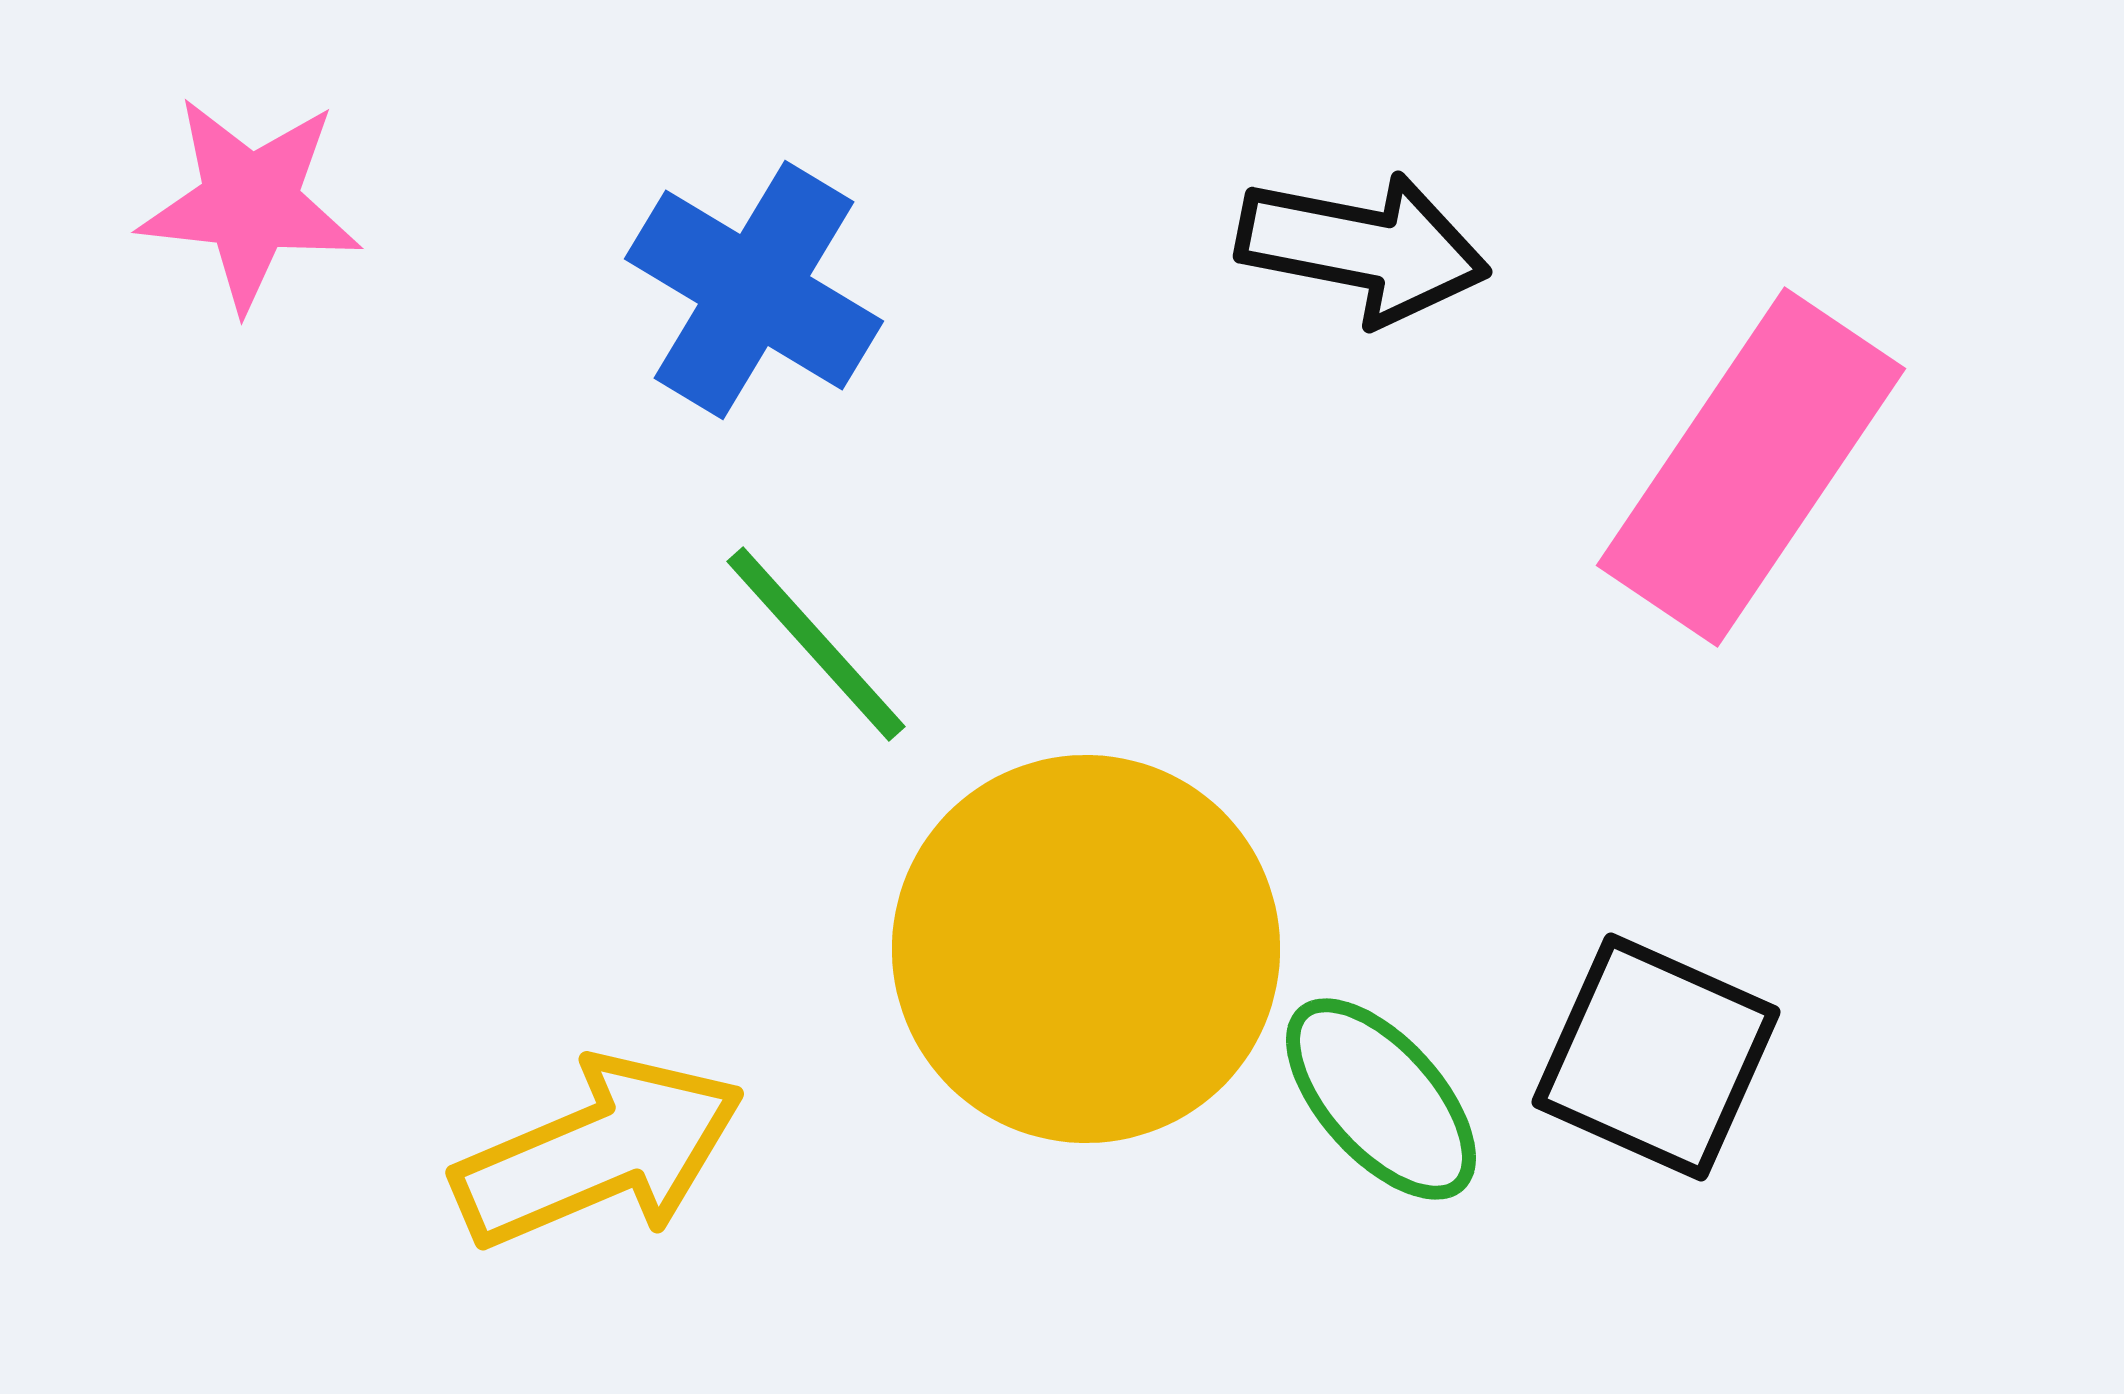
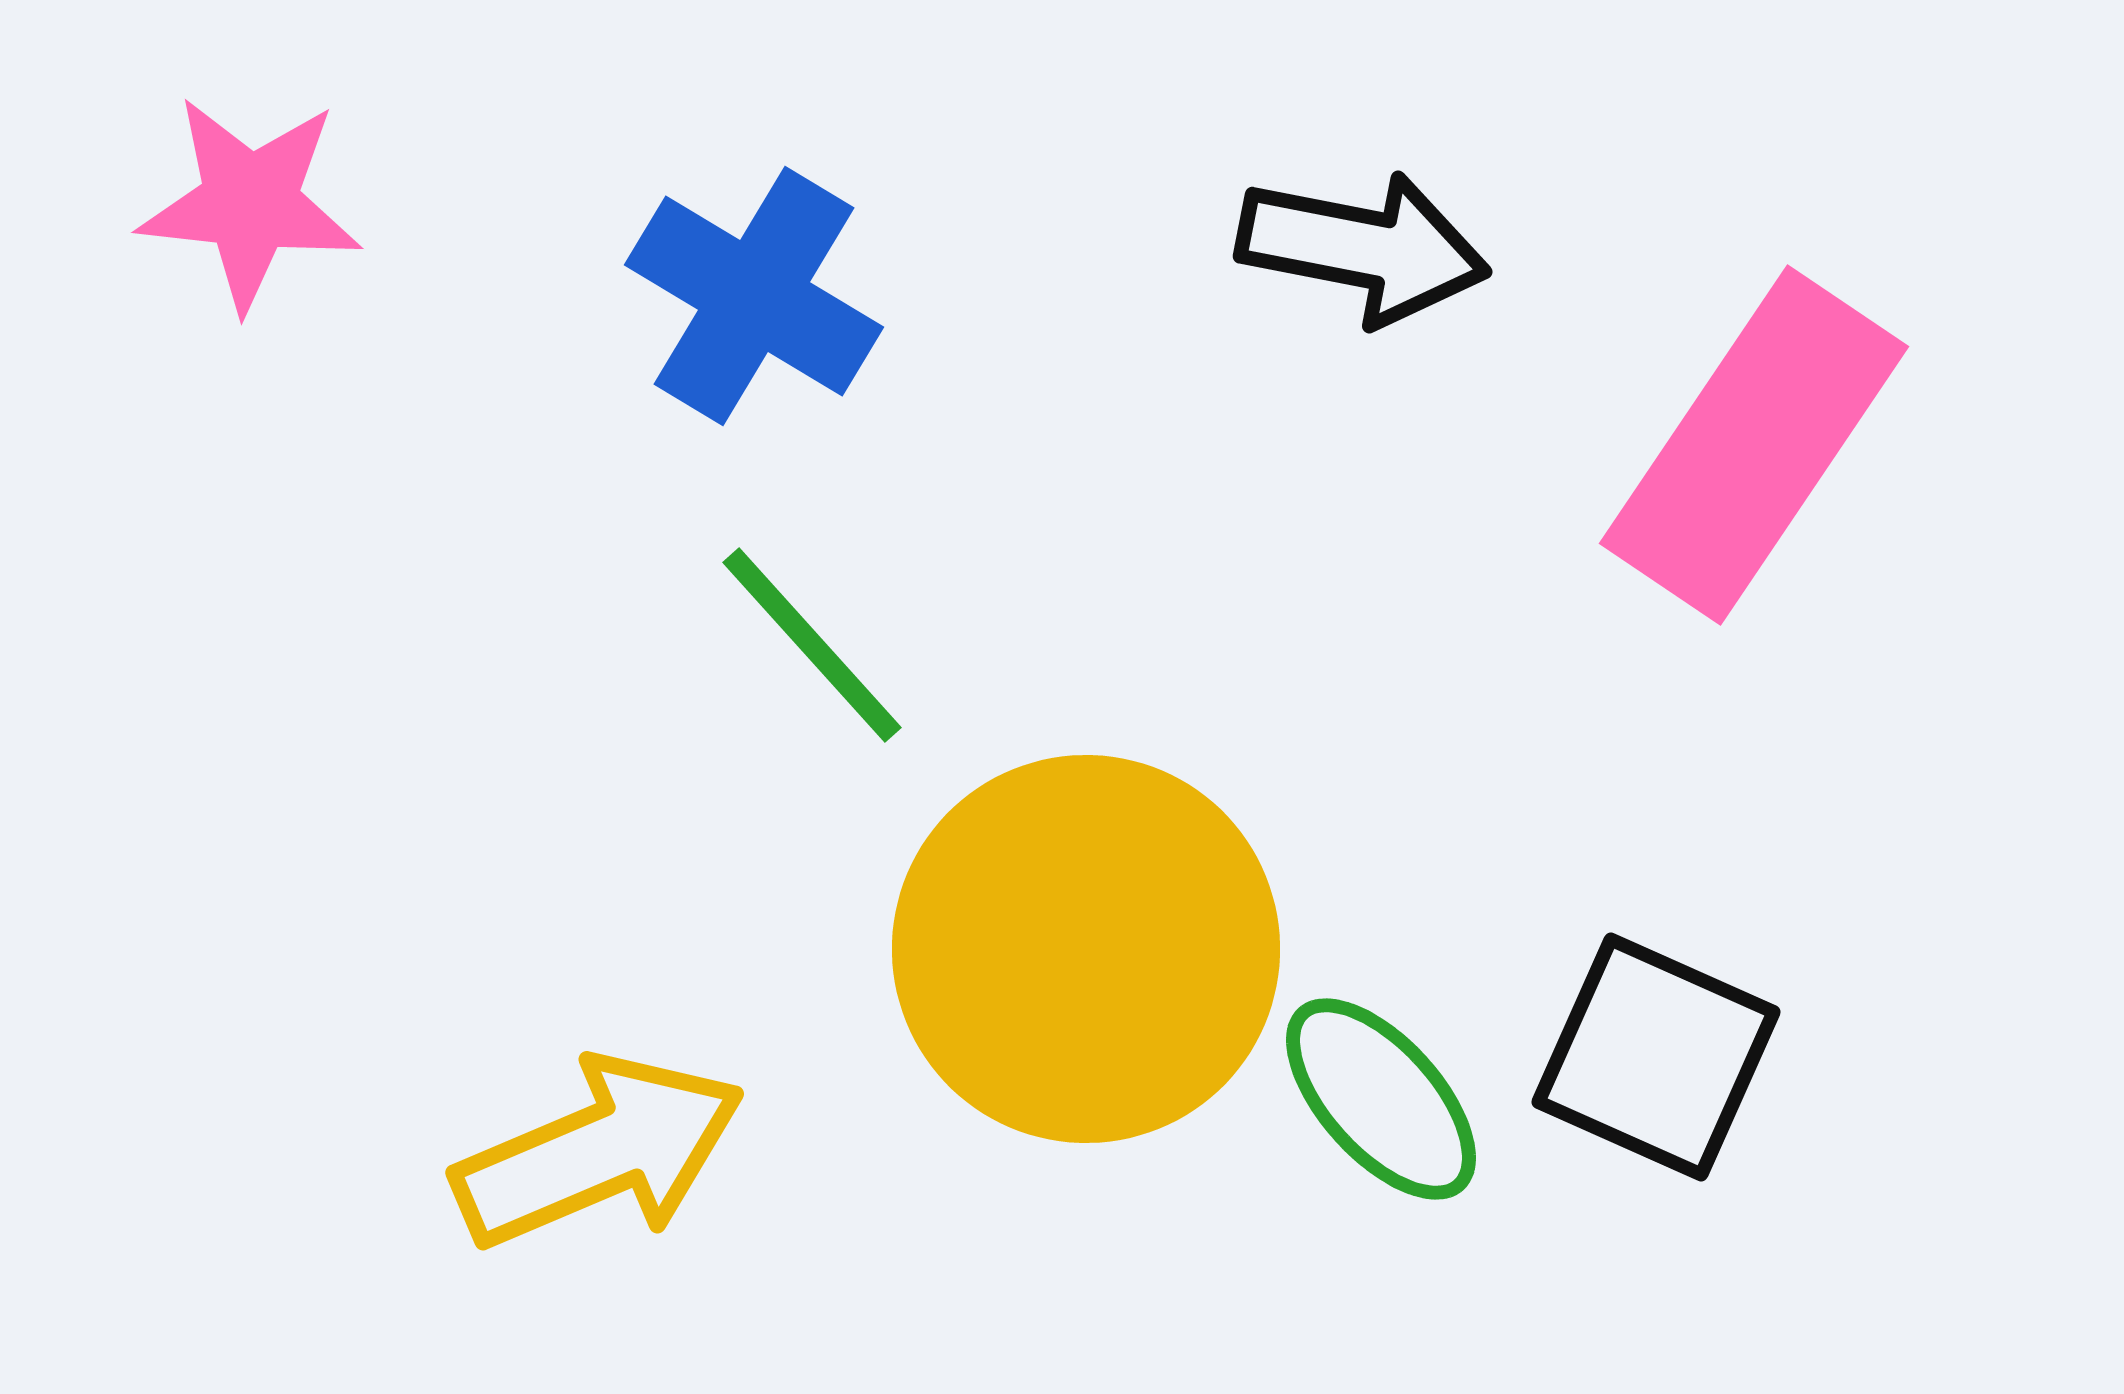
blue cross: moved 6 px down
pink rectangle: moved 3 px right, 22 px up
green line: moved 4 px left, 1 px down
